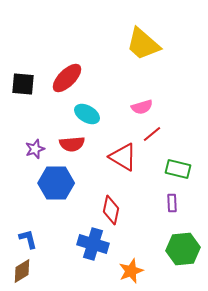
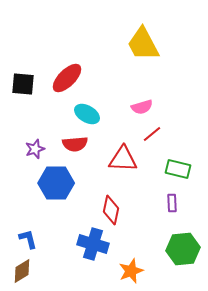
yellow trapezoid: rotated 21 degrees clockwise
red semicircle: moved 3 px right
red triangle: moved 2 px down; rotated 28 degrees counterclockwise
